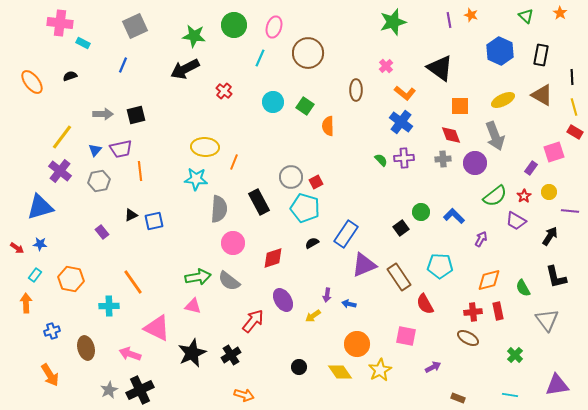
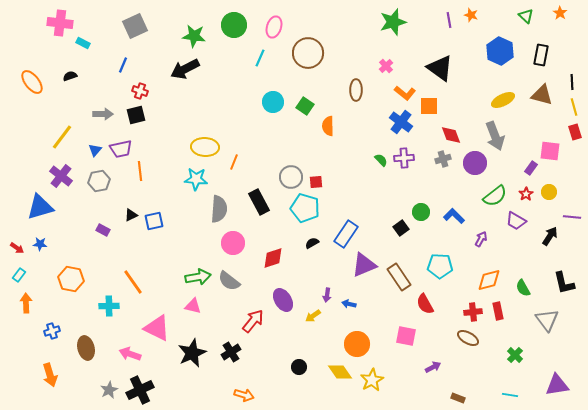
black line at (572, 77): moved 5 px down
red cross at (224, 91): moved 84 px left; rotated 21 degrees counterclockwise
brown triangle at (542, 95): rotated 15 degrees counterclockwise
orange square at (460, 106): moved 31 px left
red rectangle at (575, 132): rotated 42 degrees clockwise
pink square at (554, 152): moved 4 px left, 1 px up; rotated 25 degrees clockwise
gray cross at (443, 159): rotated 14 degrees counterclockwise
purple cross at (60, 171): moved 1 px right, 5 px down
red square at (316, 182): rotated 24 degrees clockwise
red star at (524, 196): moved 2 px right, 2 px up
purple line at (570, 211): moved 2 px right, 6 px down
purple rectangle at (102, 232): moved 1 px right, 2 px up; rotated 24 degrees counterclockwise
cyan rectangle at (35, 275): moved 16 px left
black L-shape at (556, 277): moved 8 px right, 6 px down
black cross at (231, 355): moved 3 px up
yellow star at (380, 370): moved 8 px left, 10 px down
orange arrow at (50, 375): rotated 15 degrees clockwise
